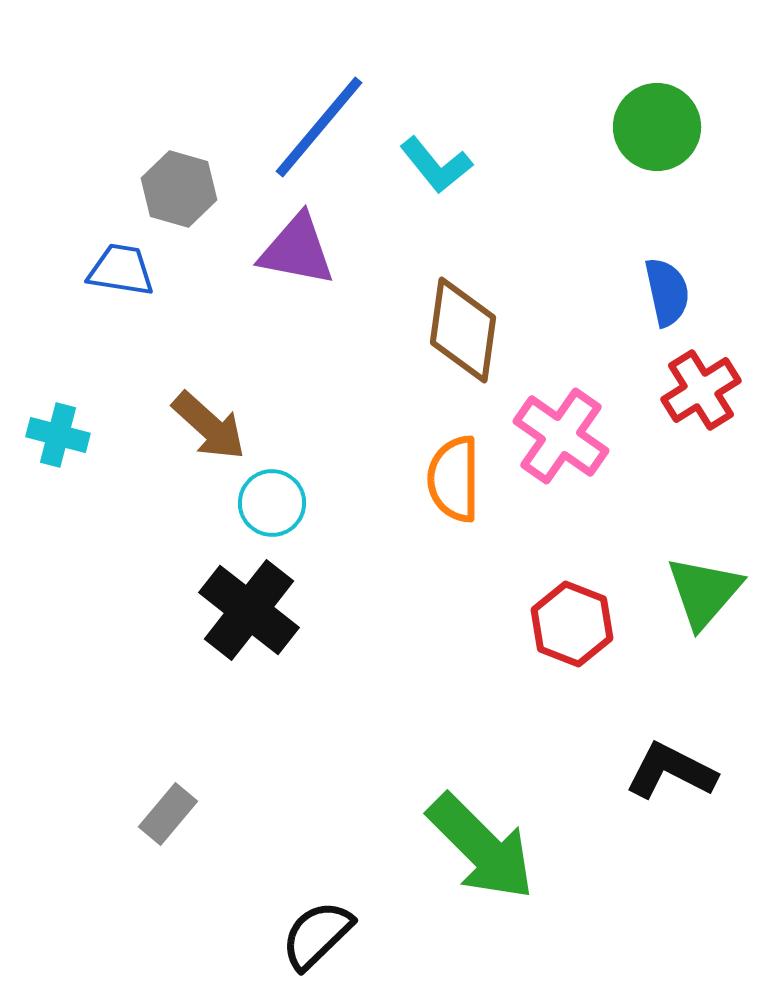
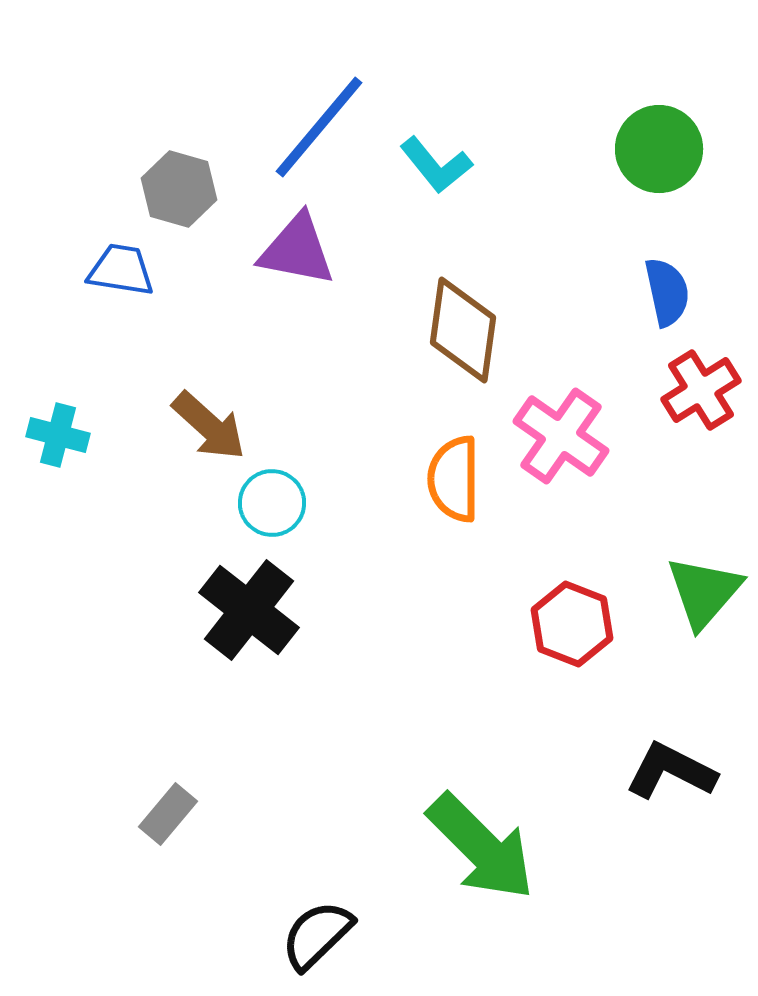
green circle: moved 2 px right, 22 px down
